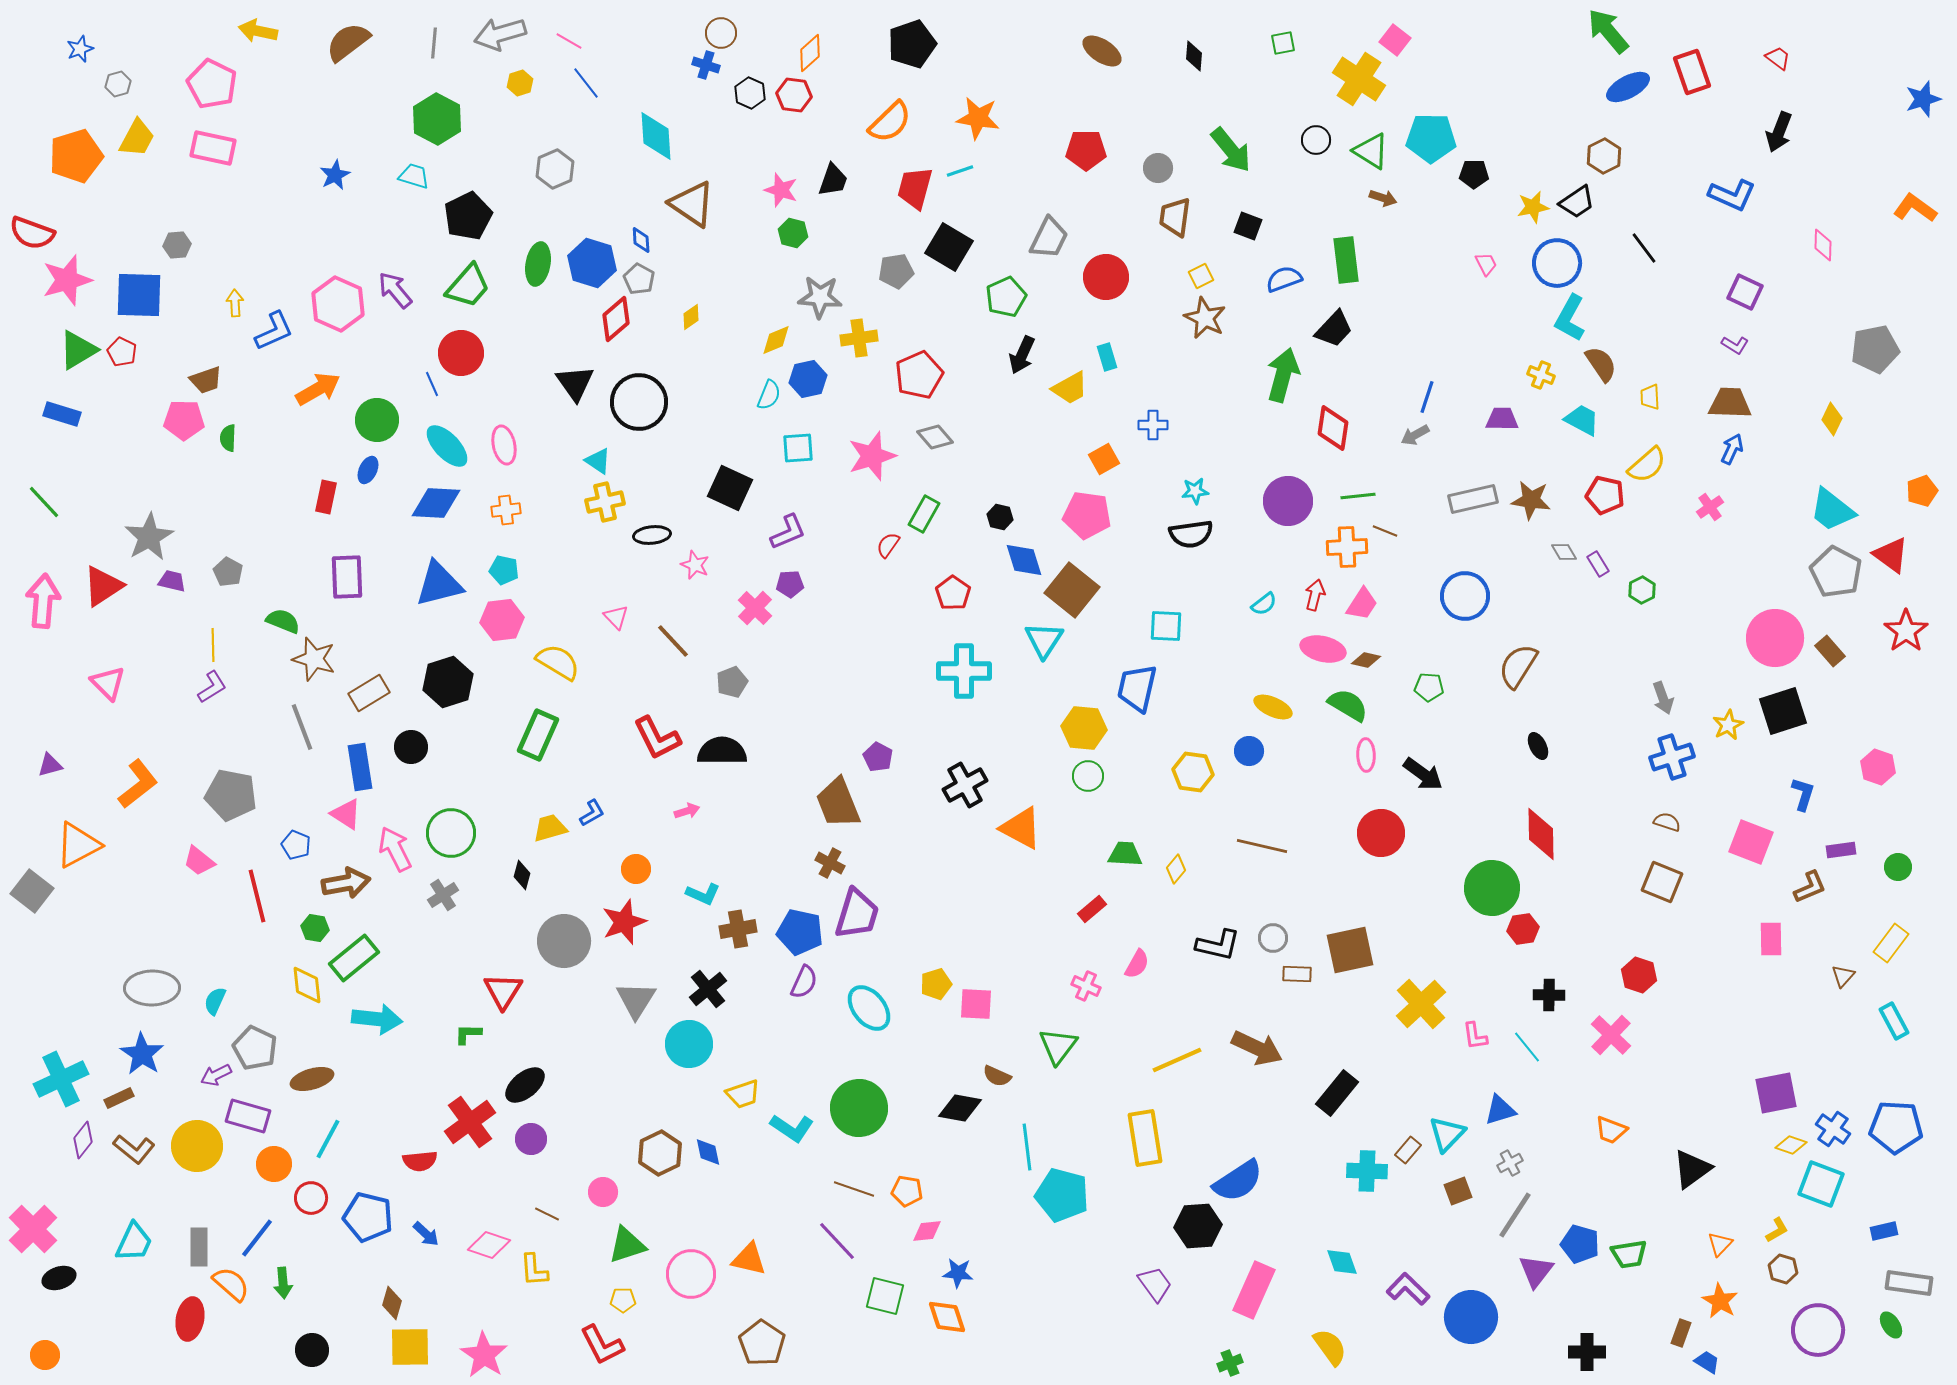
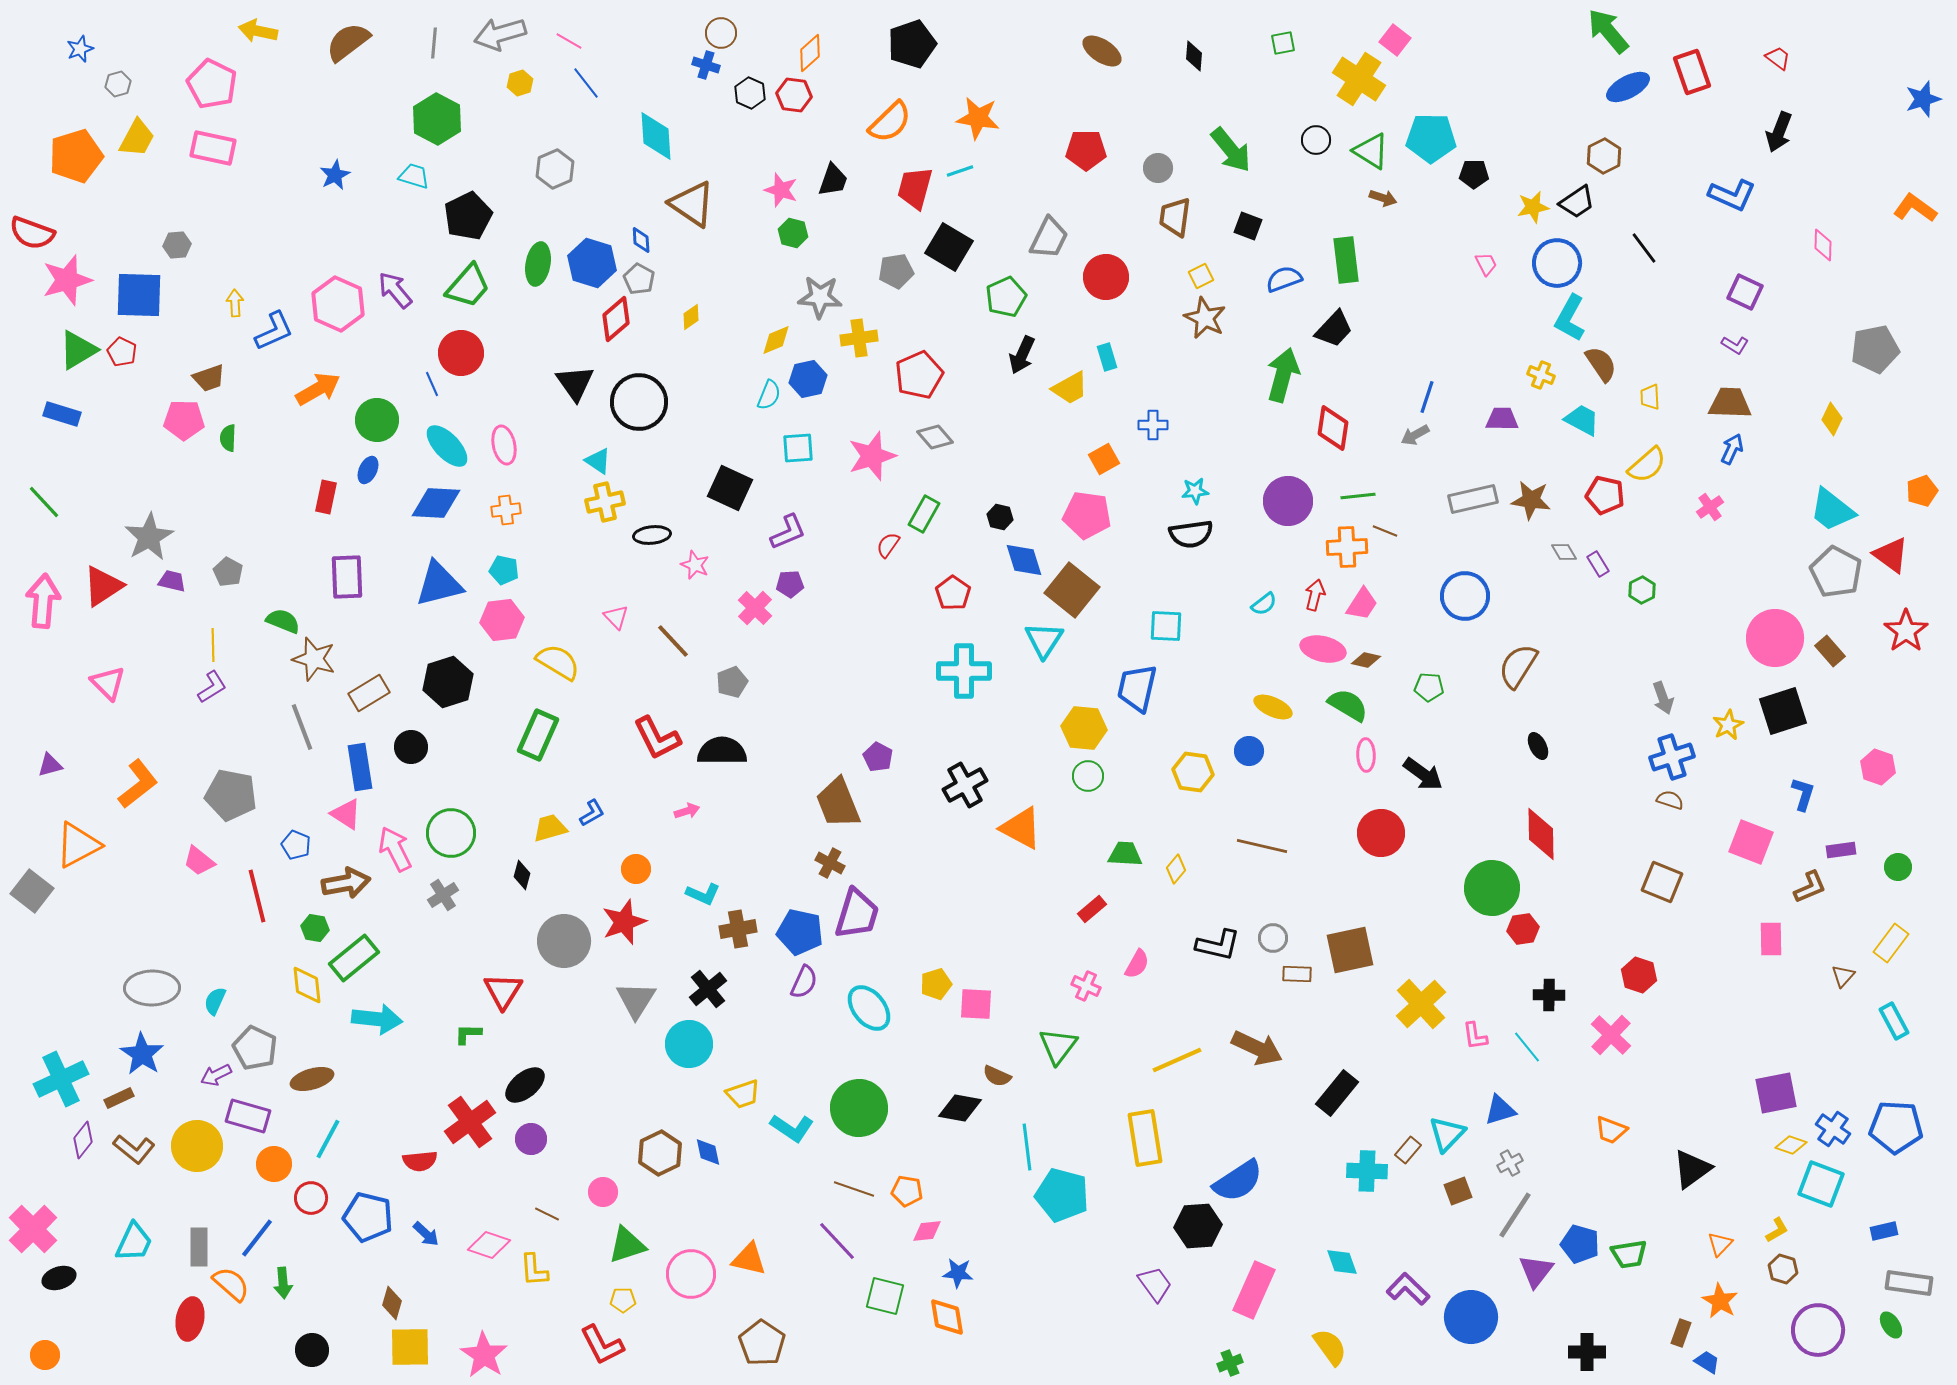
brown trapezoid at (206, 380): moved 3 px right, 2 px up
brown semicircle at (1667, 822): moved 3 px right, 22 px up
orange diamond at (947, 1317): rotated 9 degrees clockwise
